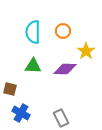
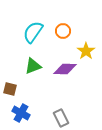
cyan semicircle: rotated 35 degrees clockwise
green triangle: rotated 24 degrees counterclockwise
